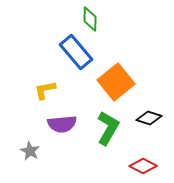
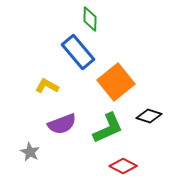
blue rectangle: moved 2 px right
yellow L-shape: moved 2 px right, 4 px up; rotated 40 degrees clockwise
black diamond: moved 2 px up
purple semicircle: rotated 16 degrees counterclockwise
green L-shape: rotated 36 degrees clockwise
gray star: moved 1 px down
red diamond: moved 20 px left
